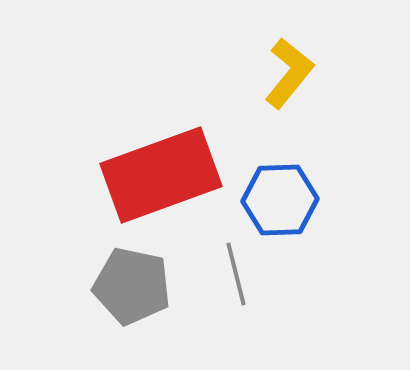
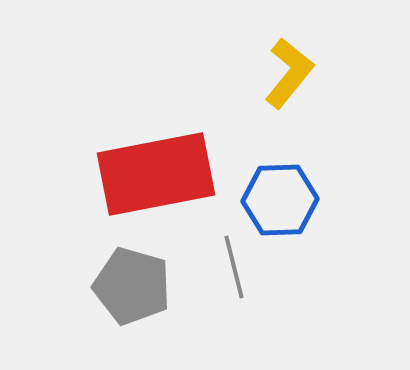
red rectangle: moved 5 px left, 1 px up; rotated 9 degrees clockwise
gray line: moved 2 px left, 7 px up
gray pentagon: rotated 4 degrees clockwise
